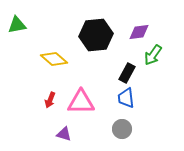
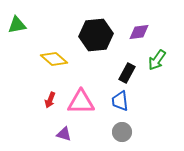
green arrow: moved 4 px right, 5 px down
blue trapezoid: moved 6 px left, 3 px down
gray circle: moved 3 px down
